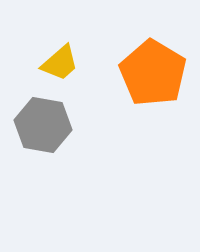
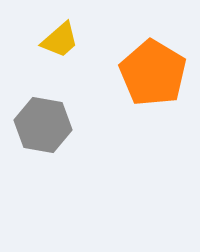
yellow trapezoid: moved 23 px up
